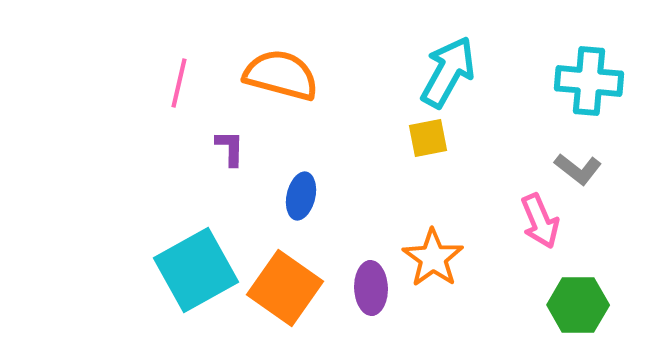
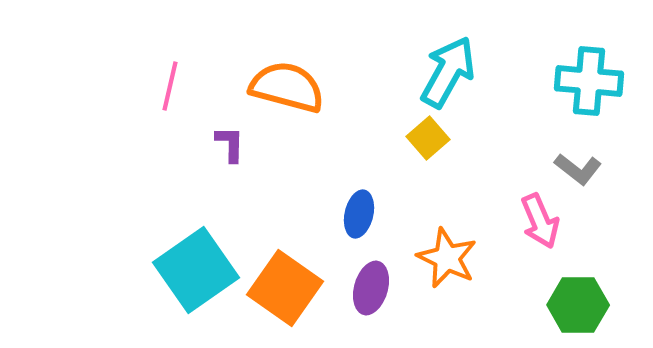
orange semicircle: moved 6 px right, 12 px down
pink line: moved 9 px left, 3 px down
yellow square: rotated 30 degrees counterclockwise
purple L-shape: moved 4 px up
blue ellipse: moved 58 px right, 18 px down
orange star: moved 14 px right; rotated 10 degrees counterclockwise
cyan square: rotated 6 degrees counterclockwise
purple ellipse: rotated 18 degrees clockwise
